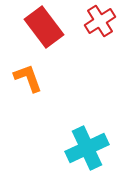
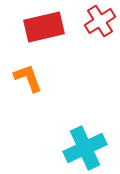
red rectangle: rotated 66 degrees counterclockwise
cyan cross: moved 2 px left
